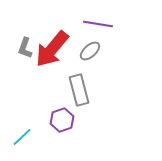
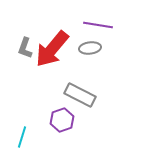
purple line: moved 1 px down
gray ellipse: moved 3 px up; rotated 35 degrees clockwise
gray rectangle: moved 1 px right, 5 px down; rotated 48 degrees counterclockwise
cyan line: rotated 30 degrees counterclockwise
